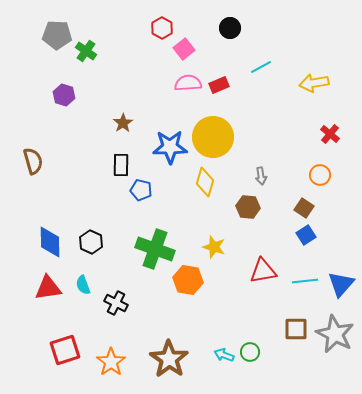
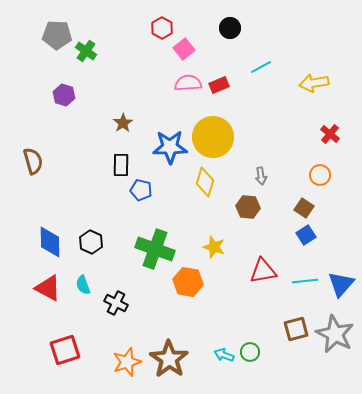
orange hexagon at (188, 280): moved 2 px down
red triangle at (48, 288): rotated 36 degrees clockwise
brown square at (296, 329): rotated 15 degrees counterclockwise
orange star at (111, 362): moved 16 px right; rotated 16 degrees clockwise
